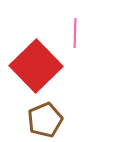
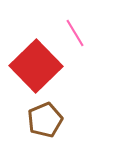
pink line: rotated 32 degrees counterclockwise
